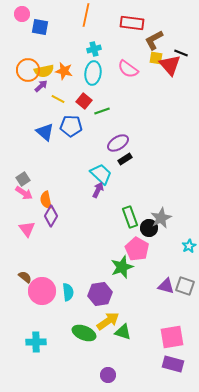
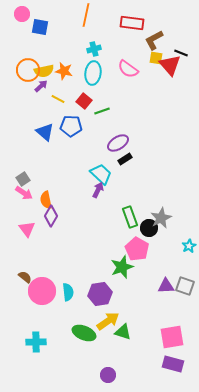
purple triangle at (166, 286): rotated 18 degrees counterclockwise
